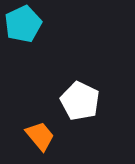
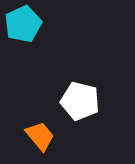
white pentagon: rotated 12 degrees counterclockwise
